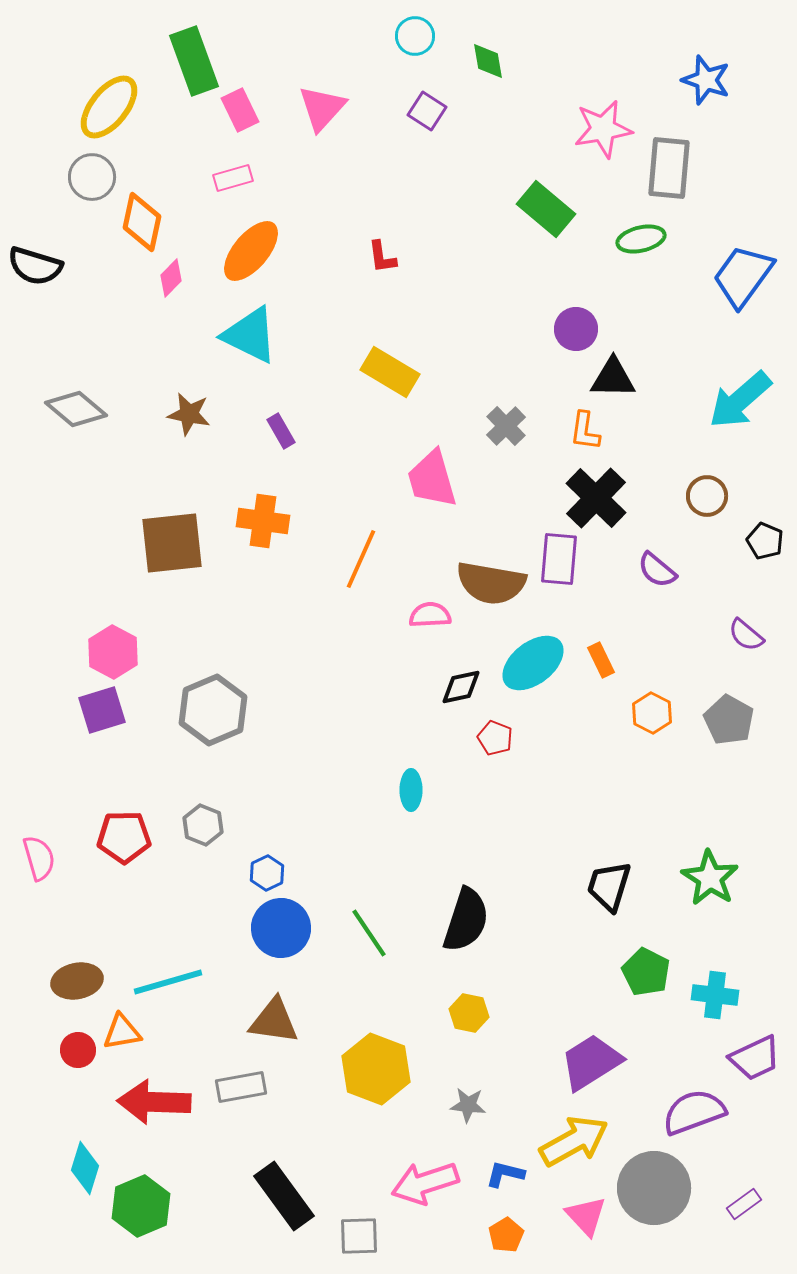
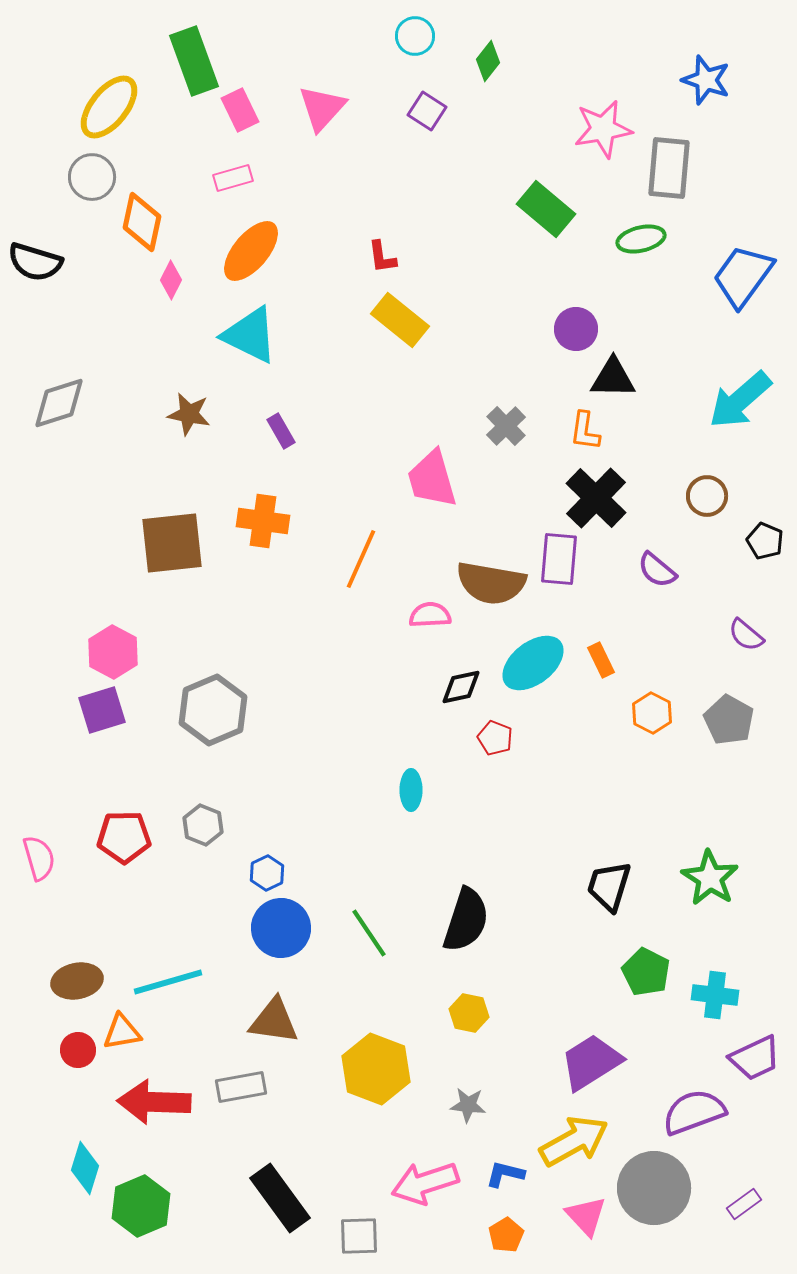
green diamond at (488, 61): rotated 48 degrees clockwise
black semicircle at (35, 266): moved 4 px up
pink diamond at (171, 278): moved 2 px down; rotated 18 degrees counterclockwise
yellow rectangle at (390, 372): moved 10 px right, 52 px up; rotated 8 degrees clockwise
gray diamond at (76, 409): moved 17 px left, 6 px up; rotated 58 degrees counterclockwise
black rectangle at (284, 1196): moved 4 px left, 2 px down
